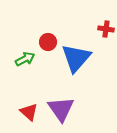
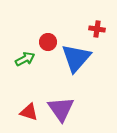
red cross: moved 9 px left
red triangle: rotated 24 degrees counterclockwise
